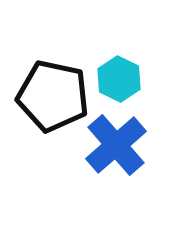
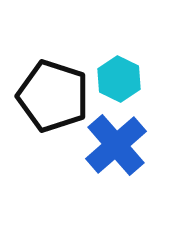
black pentagon: rotated 6 degrees clockwise
